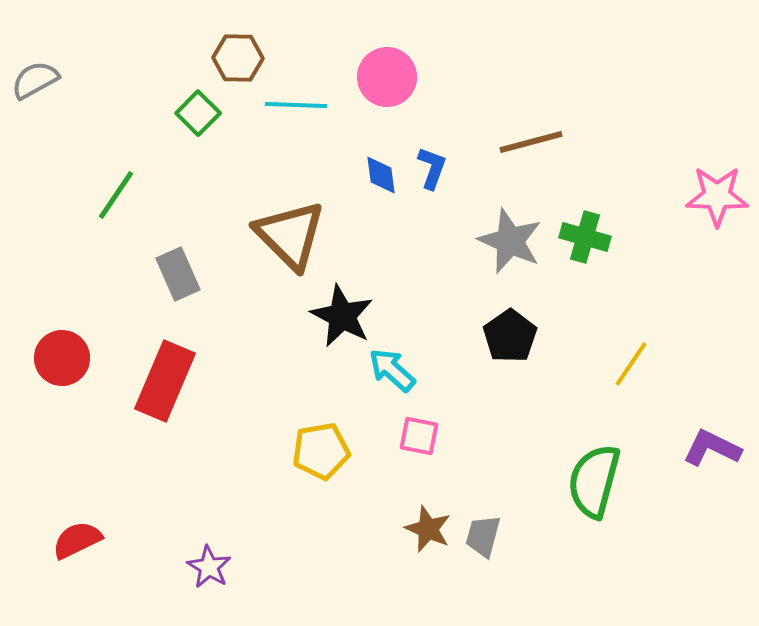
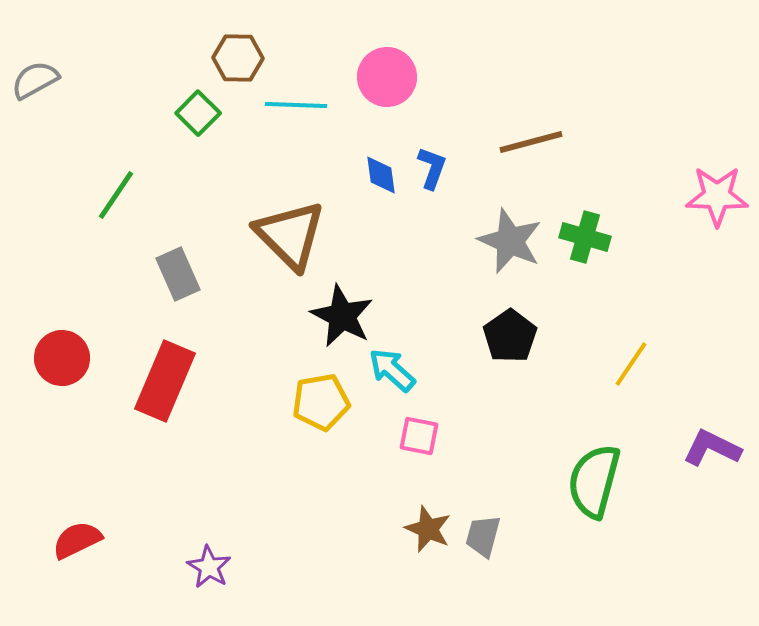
yellow pentagon: moved 49 px up
